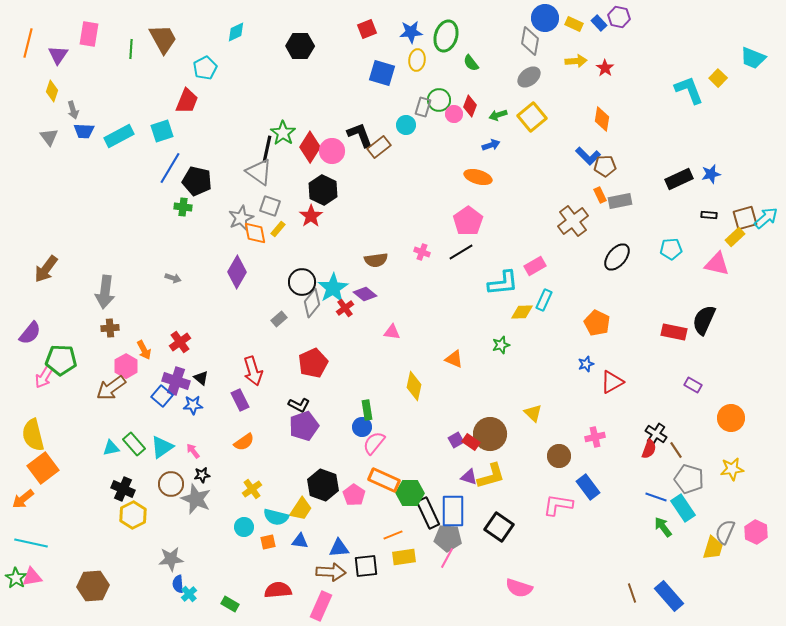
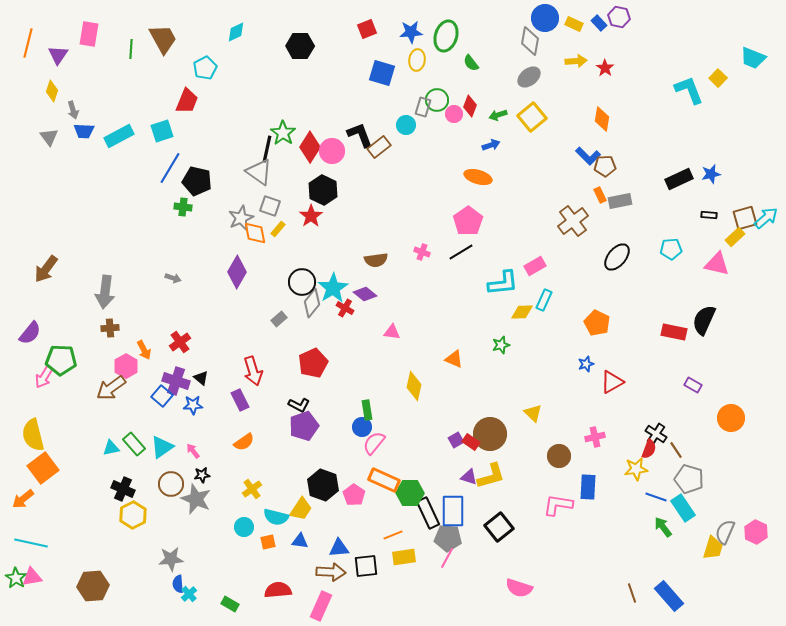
green circle at (439, 100): moved 2 px left
red cross at (345, 308): rotated 24 degrees counterclockwise
yellow star at (732, 469): moved 96 px left
blue rectangle at (588, 487): rotated 40 degrees clockwise
black square at (499, 527): rotated 16 degrees clockwise
